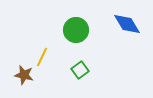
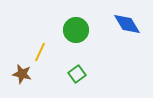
yellow line: moved 2 px left, 5 px up
green square: moved 3 px left, 4 px down
brown star: moved 2 px left, 1 px up
